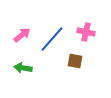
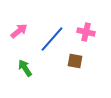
pink arrow: moved 3 px left, 4 px up
green arrow: moved 2 px right; rotated 48 degrees clockwise
